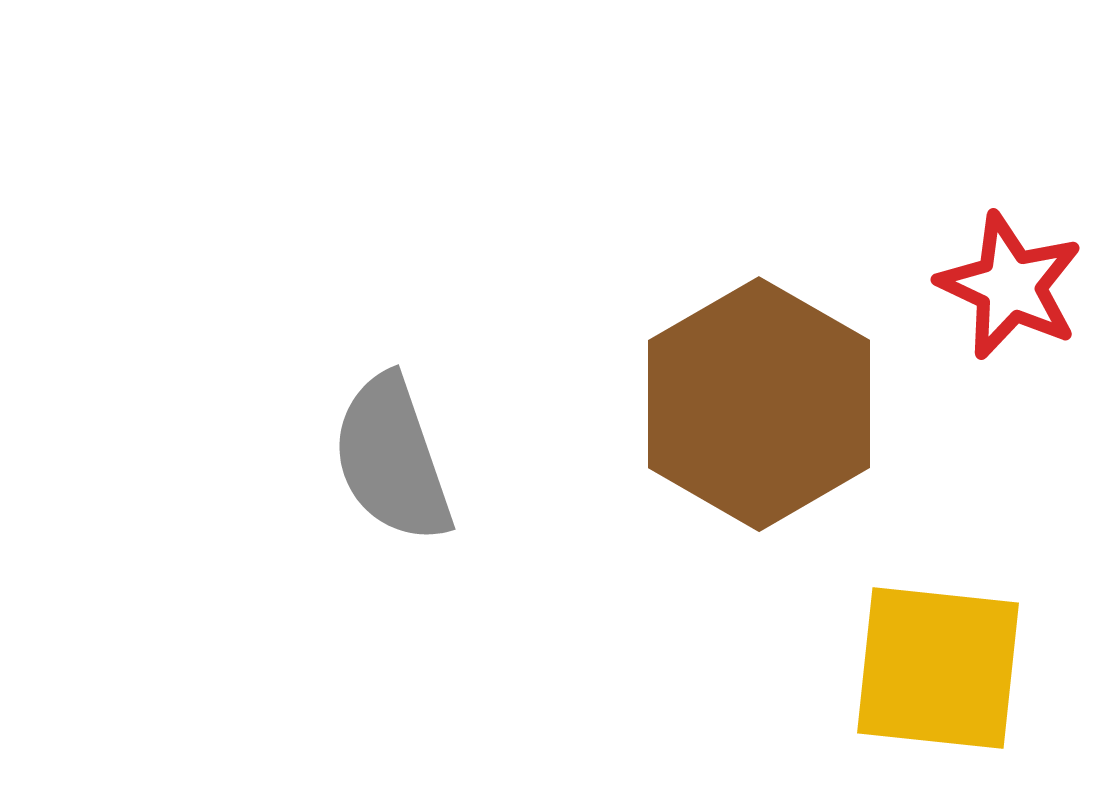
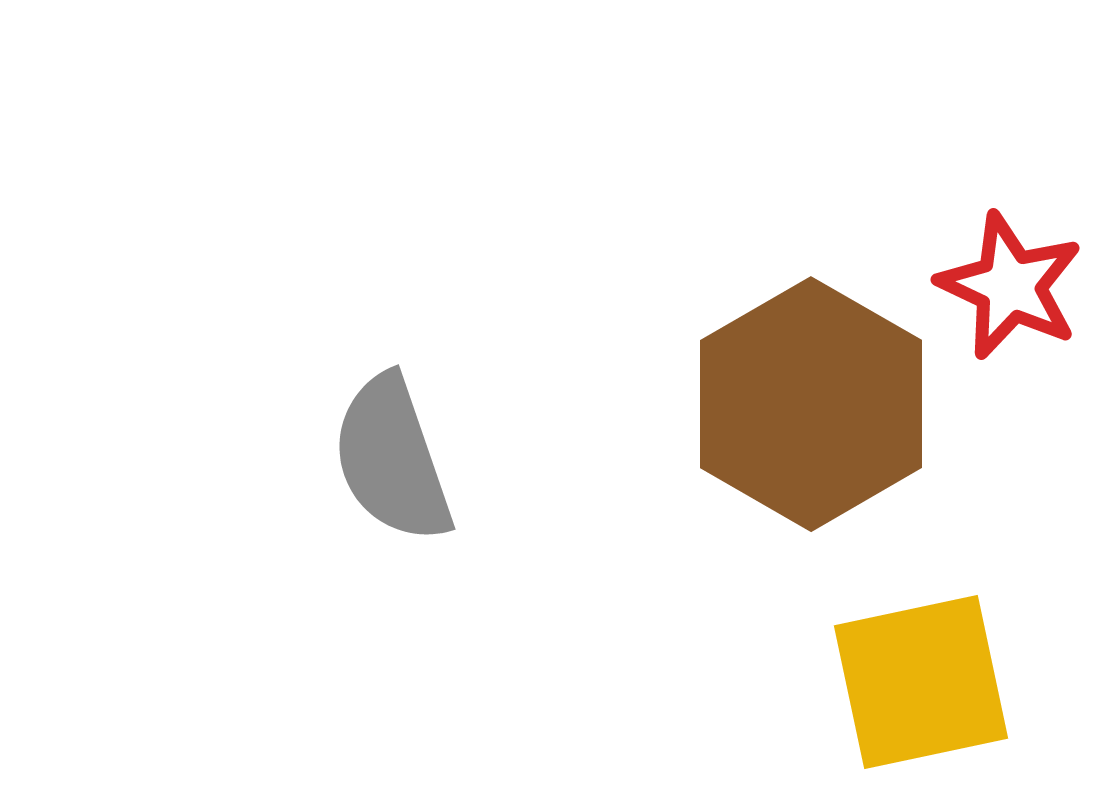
brown hexagon: moved 52 px right
yellow square: moved 17 px left, 14 px down; rotated 18 degrees counterclockwise
